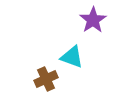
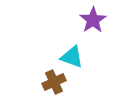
brown cross: moved 8 px right, 3 px down
